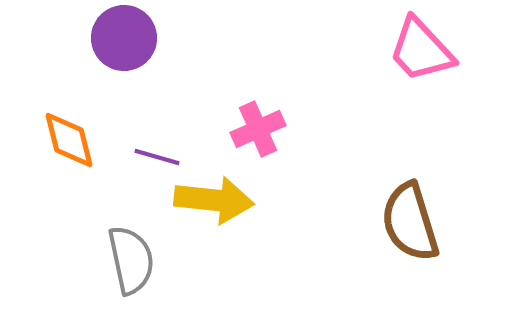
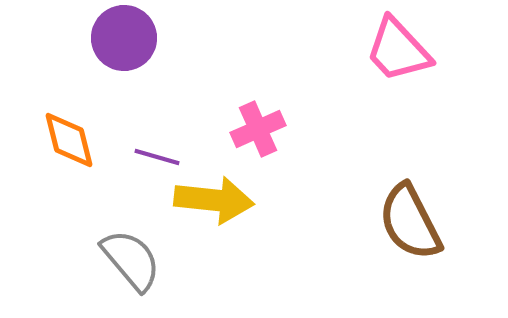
pink trapezoid: moved 23 px left
brown semicircle: rotated 10 degrees counterclockwise
gray semicircle: rotated 28 degrees counterclockwise
